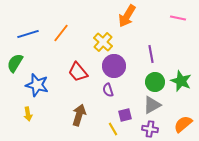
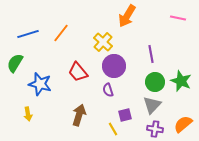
blue star: moved 3 px right, 1 px up
gray triangle: rotated 18 degrees counterclockwise
purple cross: moved 5 px right
